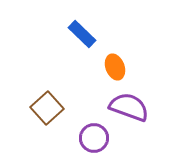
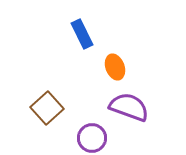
blue rectangle: rotated 20 degrees clockwise
purple circle: moved 2 px left
